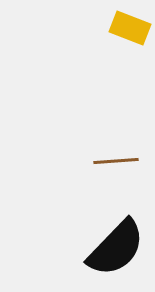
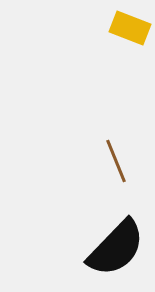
brown line: rotated 72 degrees clockwise
